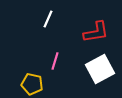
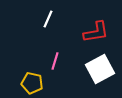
yellow pentagon: moved 1 px up
